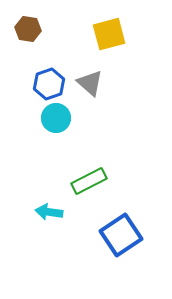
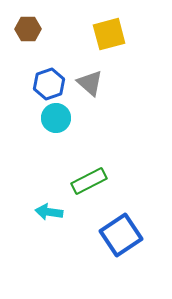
brown hexagon: rotated 10 degrees counterclockwise
